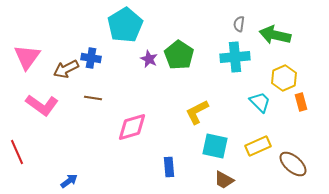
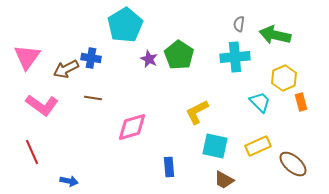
red line: moved 15 px right
blue arrow: rotated 48 degrees clockwise
